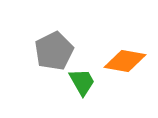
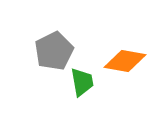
green trapezoid: rotated 20 degrees clockwise
